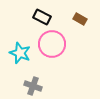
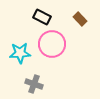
brown rectangle: rotated 16 degrees clockwise
cyan star: rotated 25 degrees counterclockwise
gray cross: moved 1 px right, 2 px up
